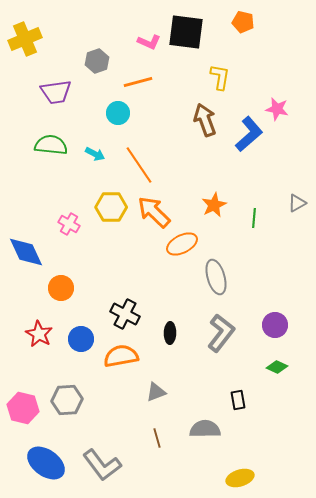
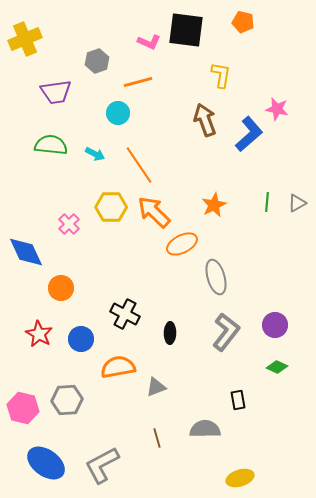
black square at (186, 32): moved 2 px up
yellow L-shape at (220, 77): moved 1 px right, 2 px up
green line at (254, 218): moved 13 px right, 16 px up
pink cross at (69, 224): rotated 15 degrees clockwise
gray L-shape at (221, 333): moved 5 px right, 1 px up
orange semicircle at (121, 356): moved 3 px left, 11 px down
gray triangle at (156, 392): moved 5 px up
gray L-shape at (102, 465): rotated 99 degrees clockwise
